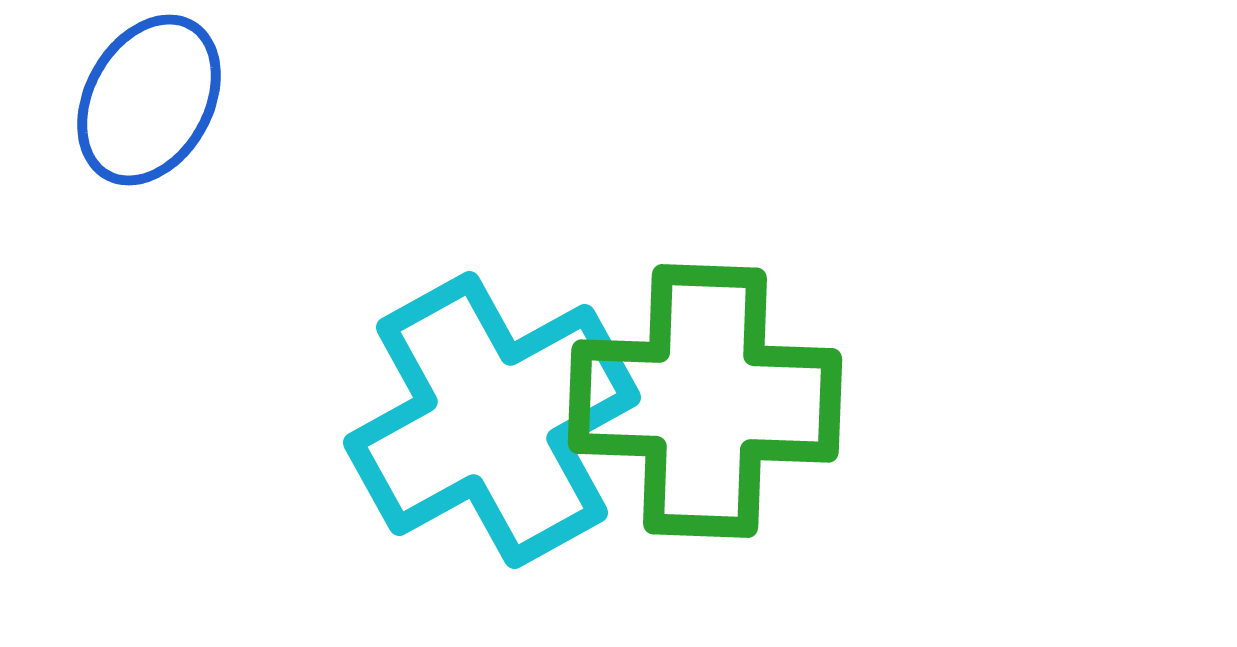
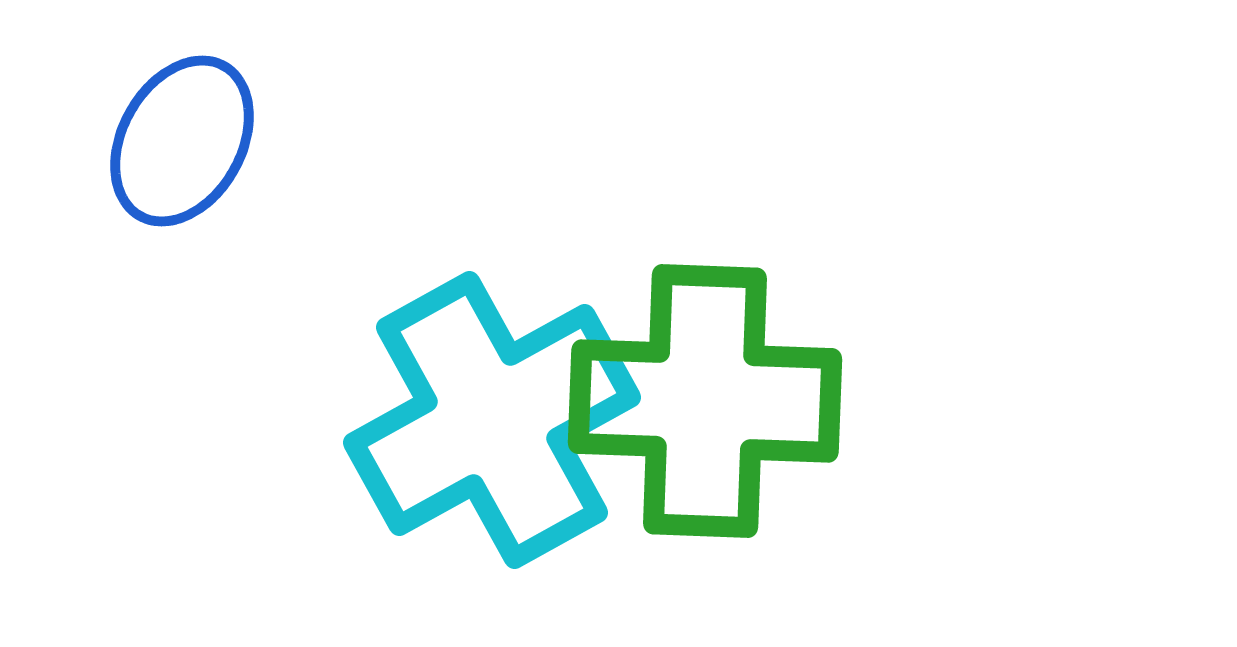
blue ellipse: moved 33 px right, 41 px down
